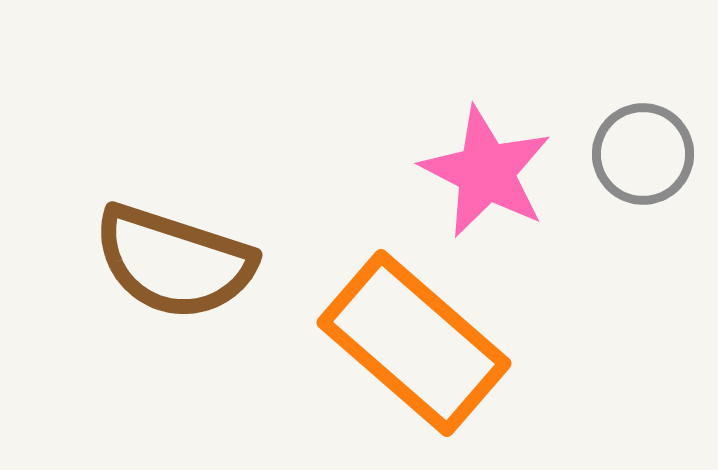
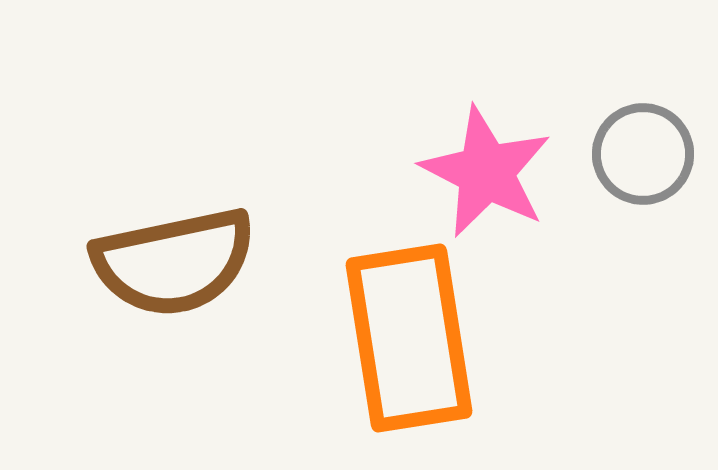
brown semicircle: rotated 30 degrees counterclockwise
orange rectangle: moved 5 px left, 5 px up; rotated 40 degrees clockwise
